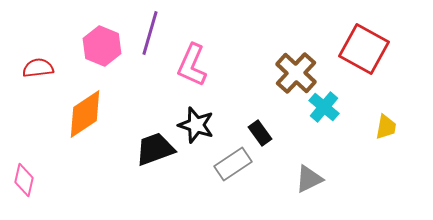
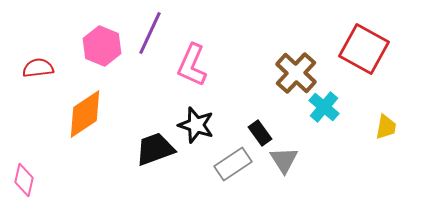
purple line: rotated 9 degrees clockwise
gray triangle: moved 25 px left, 19 px up; rotated 36 degrees counterclockwise
